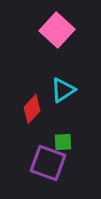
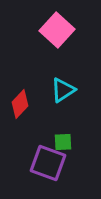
red diamond: moved 12 px left, 5 px up
